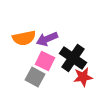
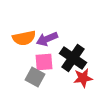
pink square: moved 1 px left, 1 px down; rotated 30 degrees counterclockwise
red star: moved 1 px down
